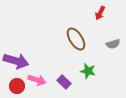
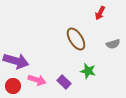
red circle: moved 4 px left
